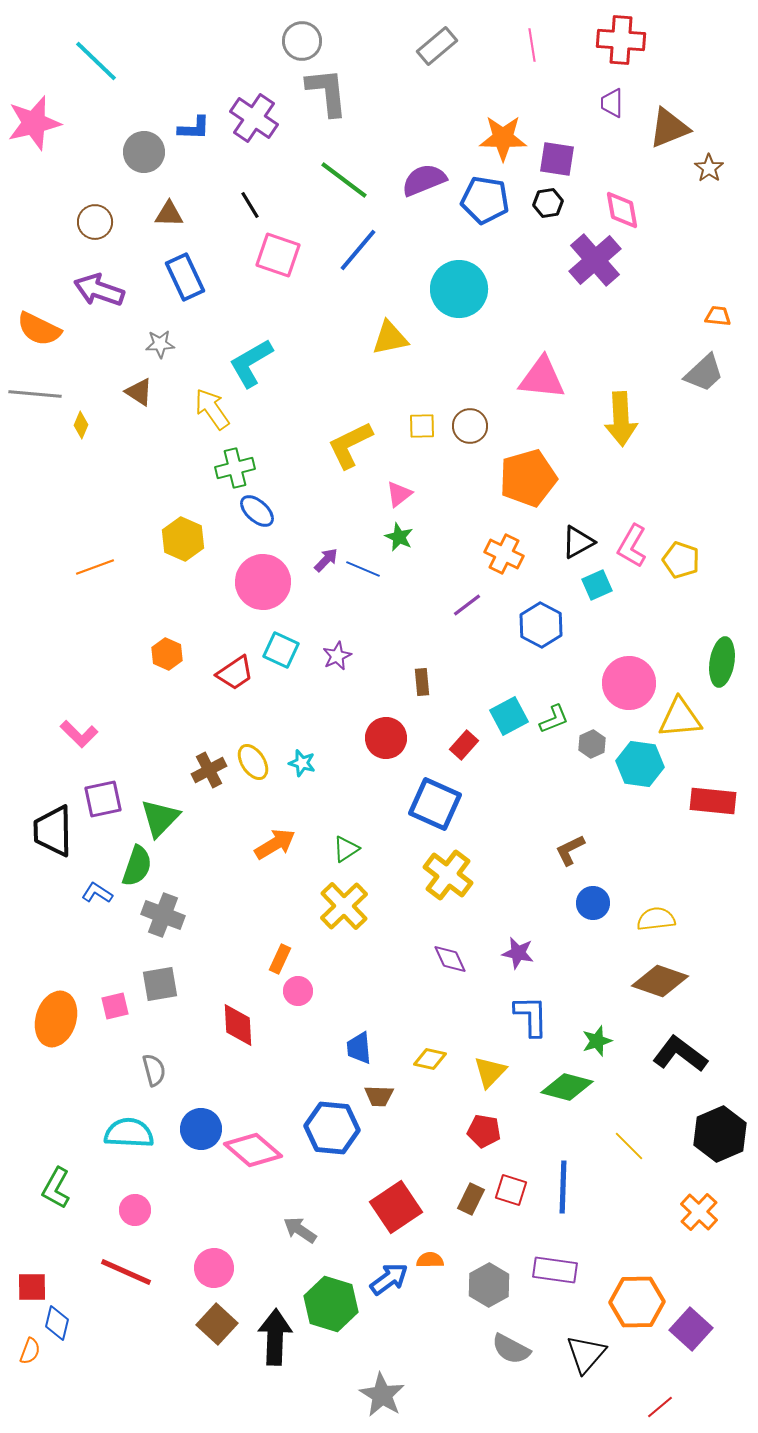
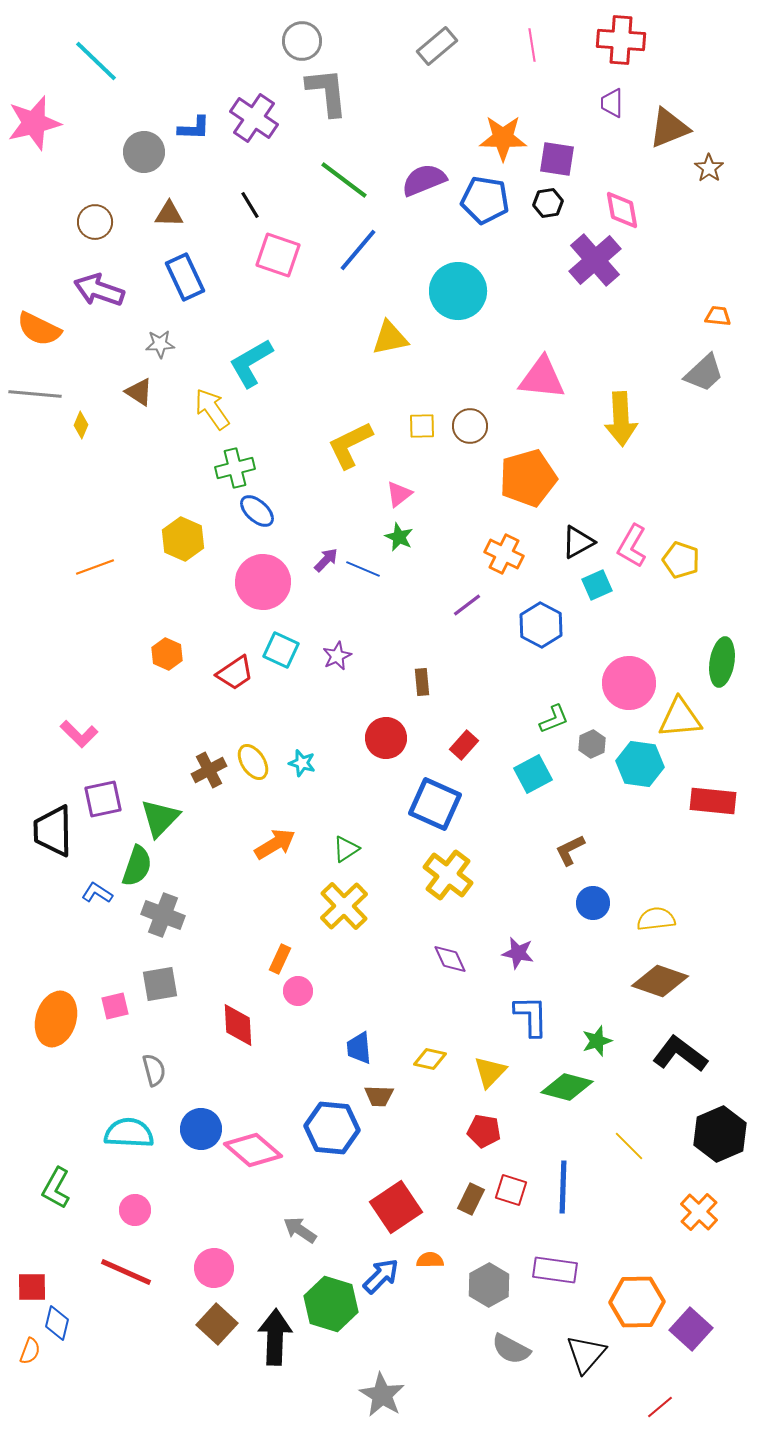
cyan circle at (459, 289): moved 1 px left, 2 px down
cyan square at (509, 716): moved 24 px right, 58 px down
blue arrow at (389, 1279): moved 8 px left, 3 px up; rotated 9 degrees counterclockwise
